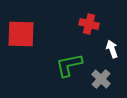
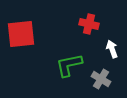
red square: rotated 8 degrees counterclockwise
gray cross: rotated 12 degrees counterclockwise
